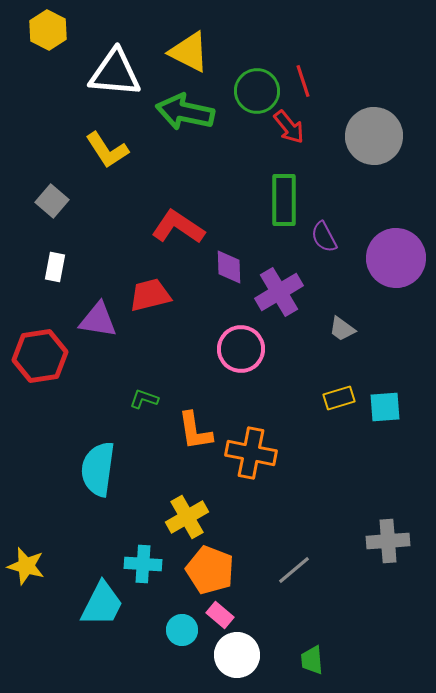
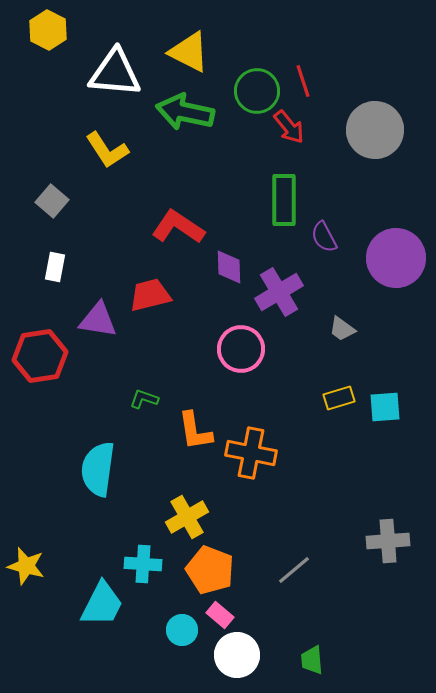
gray circle: moved 1 px right, 6 px up
